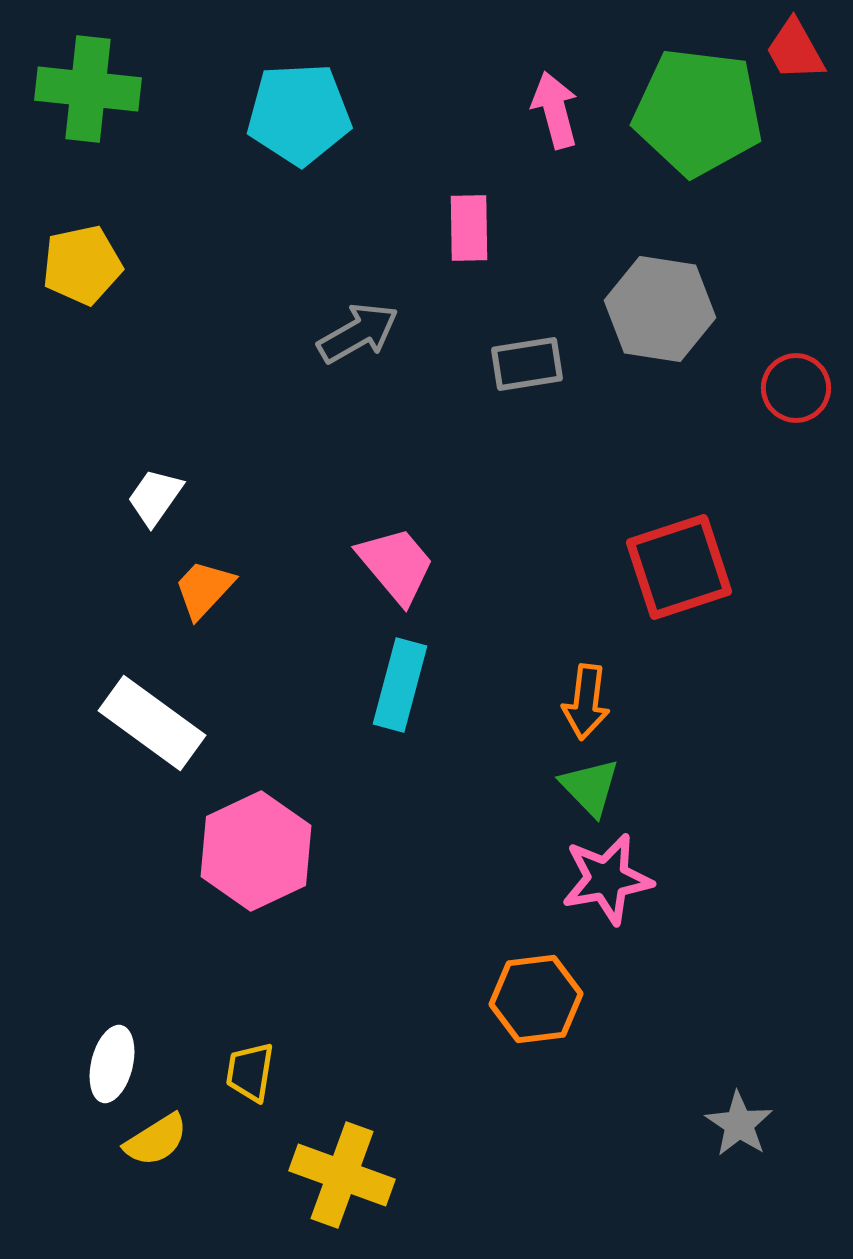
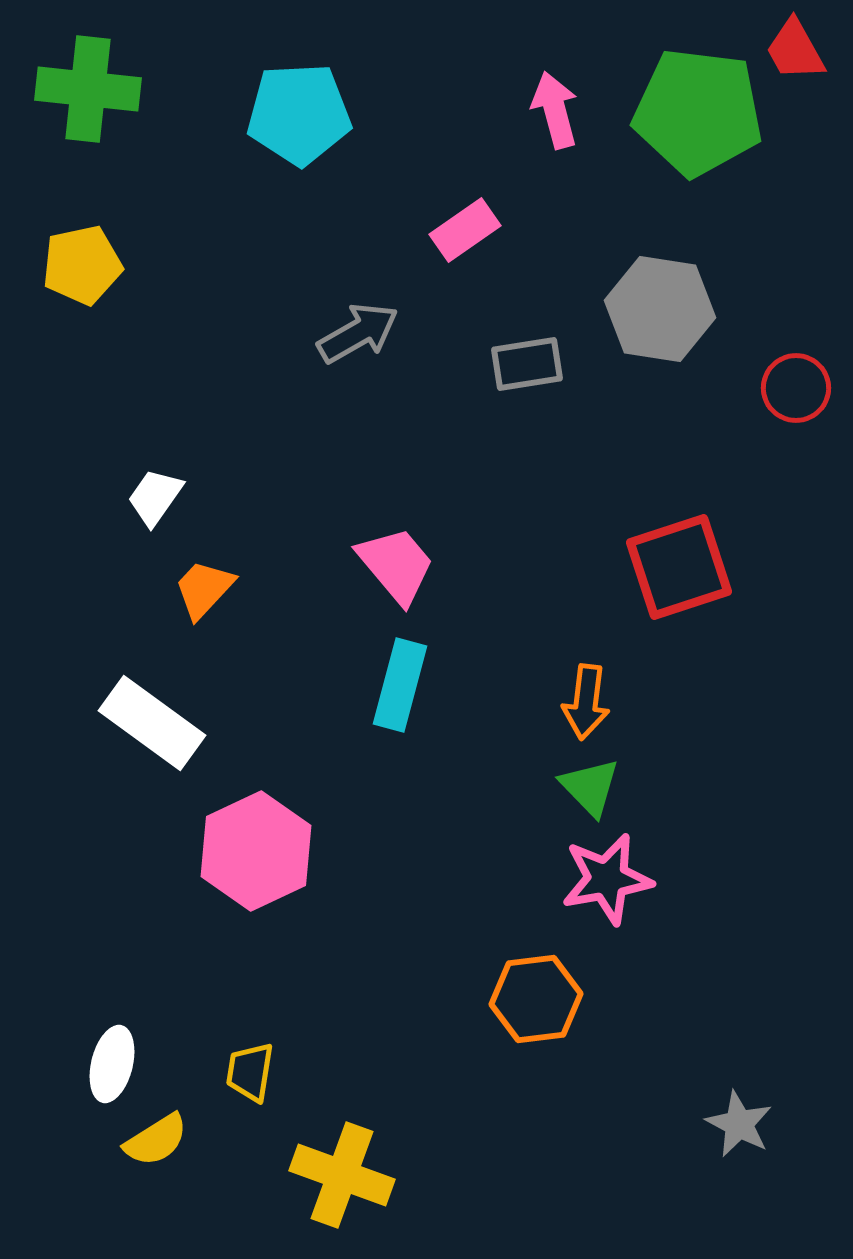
pink rectangle: moved 4 px left, 2 px down; rotated 56 degrees clockwise
gray star: rotated 6 degrees counterclockwise
